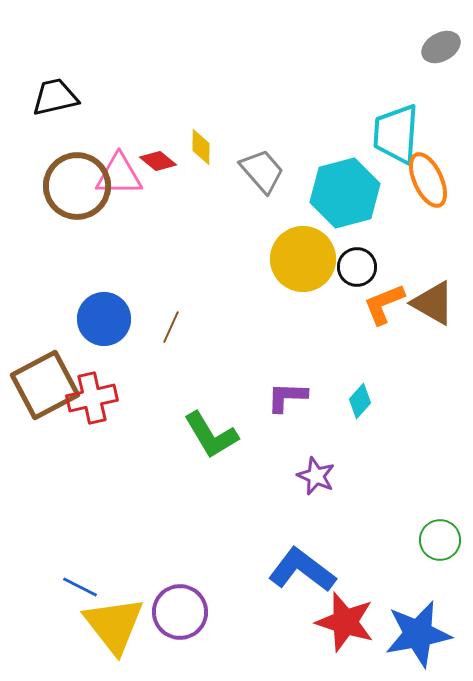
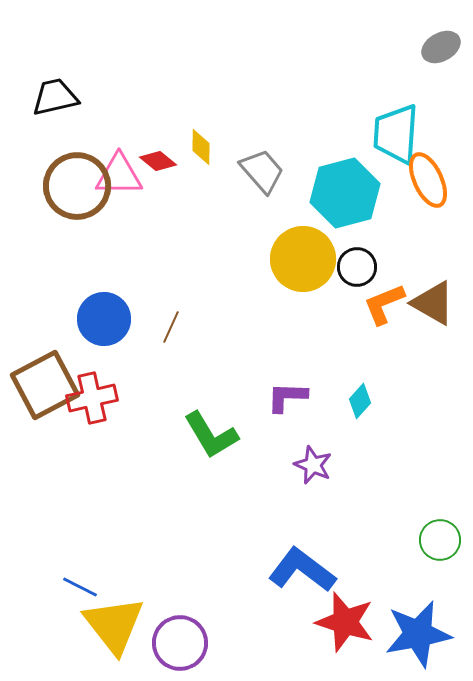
purple star: moved 3 px left, 11 px up
purple circle: moved 31 px down
